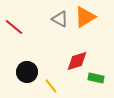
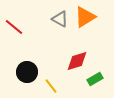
green rectangle: moved 1 px left, 1 px down; rotated 42 degrees counterclockwise
